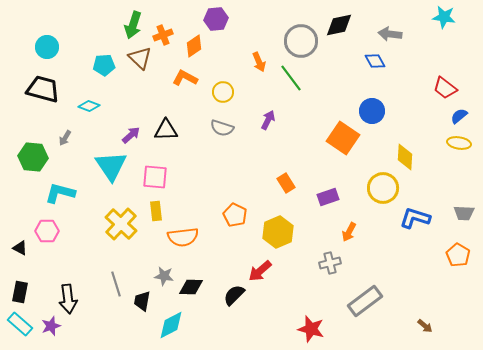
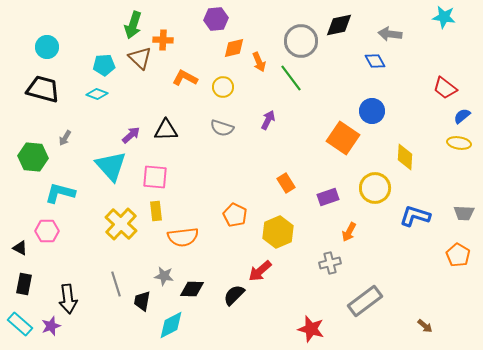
orange cross at (163, 35): moved 5 px down; rotated 24 degrees clockwise
orange diamond at (194, 46): moved 40 px right, 2 px down; rotated 20 degrees clockwise
yellow circle at (223, 92): moved 5 px up
cyan diamond at (89, 106): moved 8 px right, 12 px up
blue semicircle at (459, 116): moved 3 px right
cyan triangle at (111, 166): rotated 8 degrees counterclockwise
yellow circle at (383, 188): moved 8 px left
blue L-shape at (415, 218): moved 2 px up
black diamond at (191, 287): moved 1 px right, 2 px down
black rectangle at (20, 292): moved 4 px right, 8 px up
